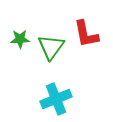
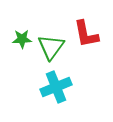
green star: moved 2 px right
cyan cross: moved 12 px up
